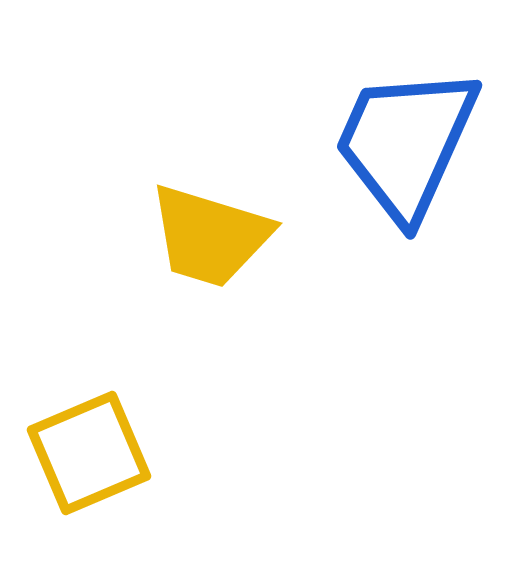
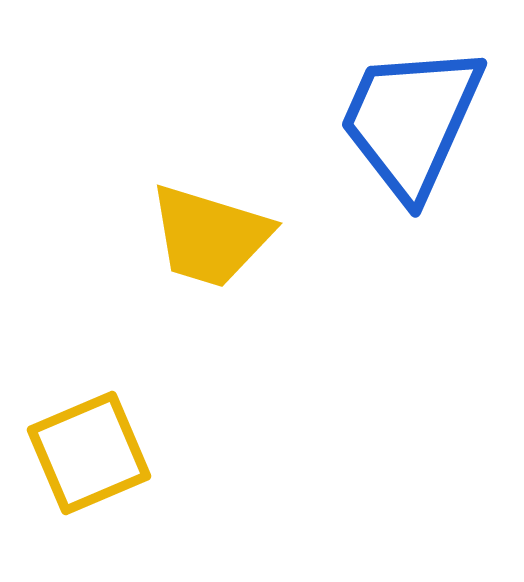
blue trapezoid: moved 5 px right, 22 px up
